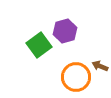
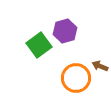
orange circle: moved 1 px down
